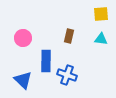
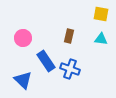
yellow square: rotated 14 degrees clockwise
blue rectangle: rotated 35 degrees counterclockwise
blue cross: moved 3 px right, 6 px up
